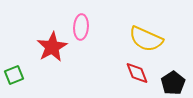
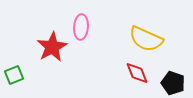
black pentagon: rotated 20 degrees counterclockwise
